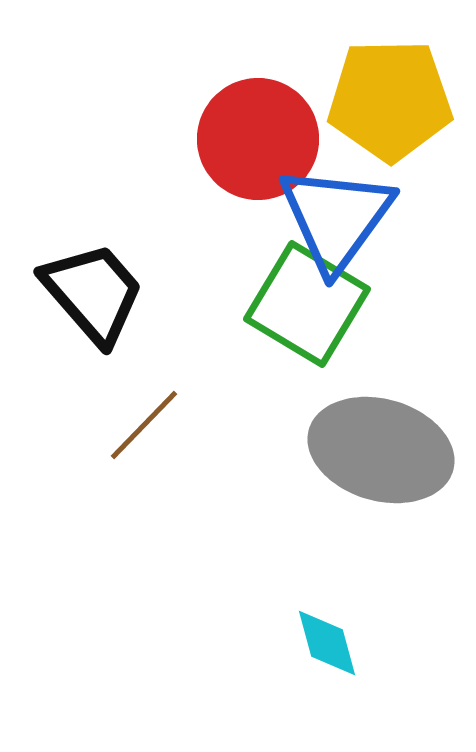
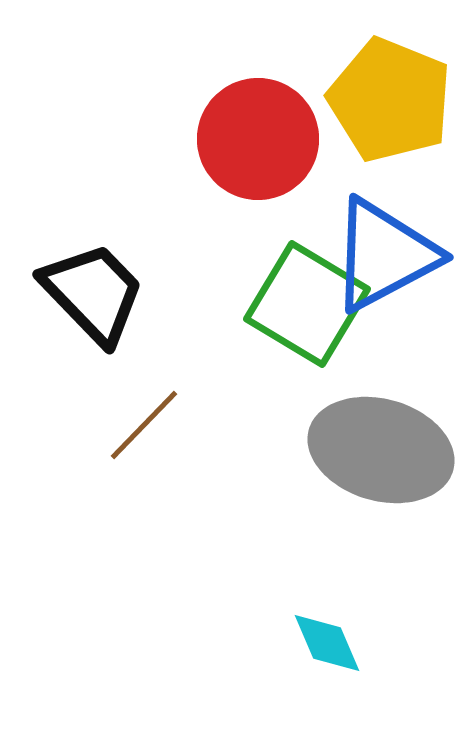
yellow pentagon: rotated 23 degrees clockwise
blue triangle: moved 48 px right, 37 px down; rotated 26 degrees clockwise
black trapezoid: rotated 3 degrees counterclockwise
cyan diamond: rotated 8 degrees counterclockwise
